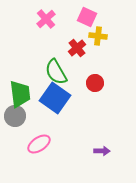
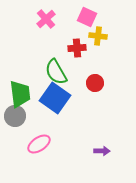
red cross: rotated 36 degrees clockwise
